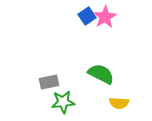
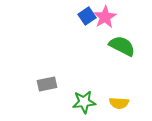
green semicircle: moved 21 px right, 28 px up
gray rectangle: moved 2 px left, 2 px down
green star: moved 21 px right
